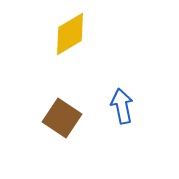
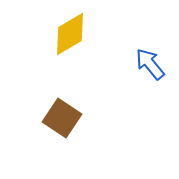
blue arrow: moved 28 px right, 42 px up; rotated 28 degrees counterclockwise
